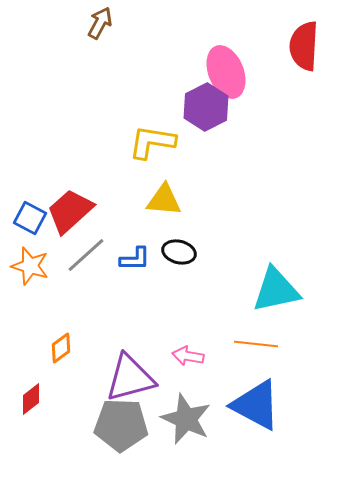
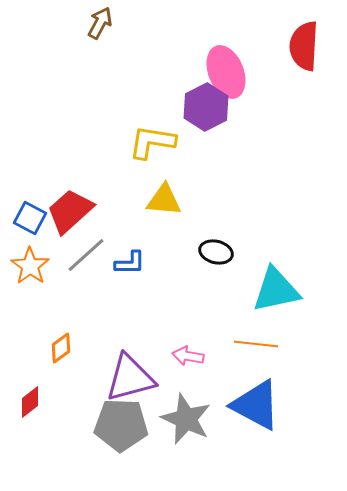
black ellipse: moved 37 px right
blue L-shape: moved 5 px left, 4 px down
orange star: rotated 18 degrees clockwise
red diamond: moved 1 px left, 3 px down
